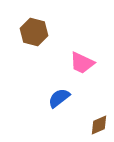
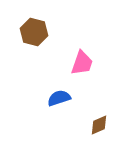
pink trapezoid: rotated 96 degrees counterclockwise
blue semicircle: rotated 20 degrees clockwise
